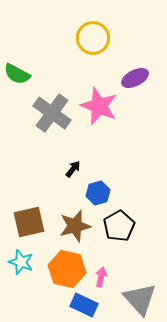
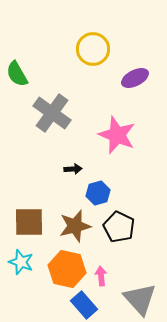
yellow circle: moved 11 px down
green semicircle: rotated 32 degrees clockwise
pink star: moved 18 px right, 29 px down
black arrow: rotated 48 degrees clockwise
brown square: rotated 12 degrees clockwise
black pentagon: moved 1 px down; rotated 16 degrees counterclockwise
pink arrow: moved 1 px up; rotated 18 degrees counterclockwise
blue rectangle: rotated 24 degrees clockwise
